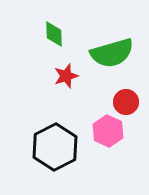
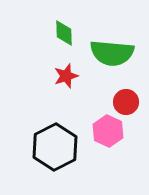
green diamond: moved 10 px right, 1 px up
green semicircle: rotated 21 degrees clockwise
